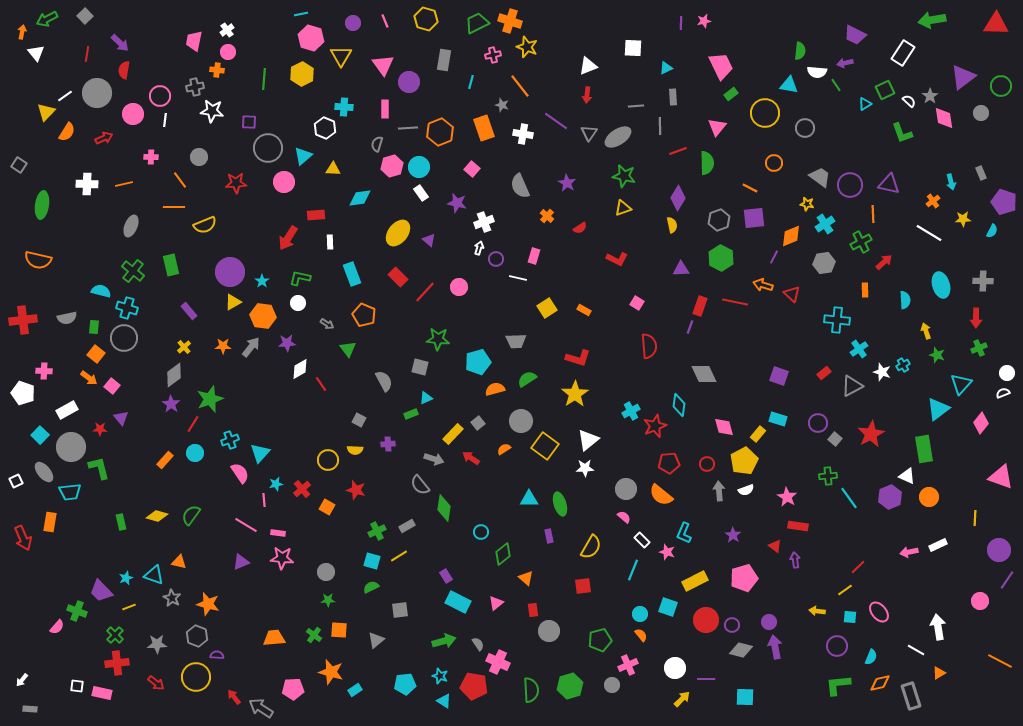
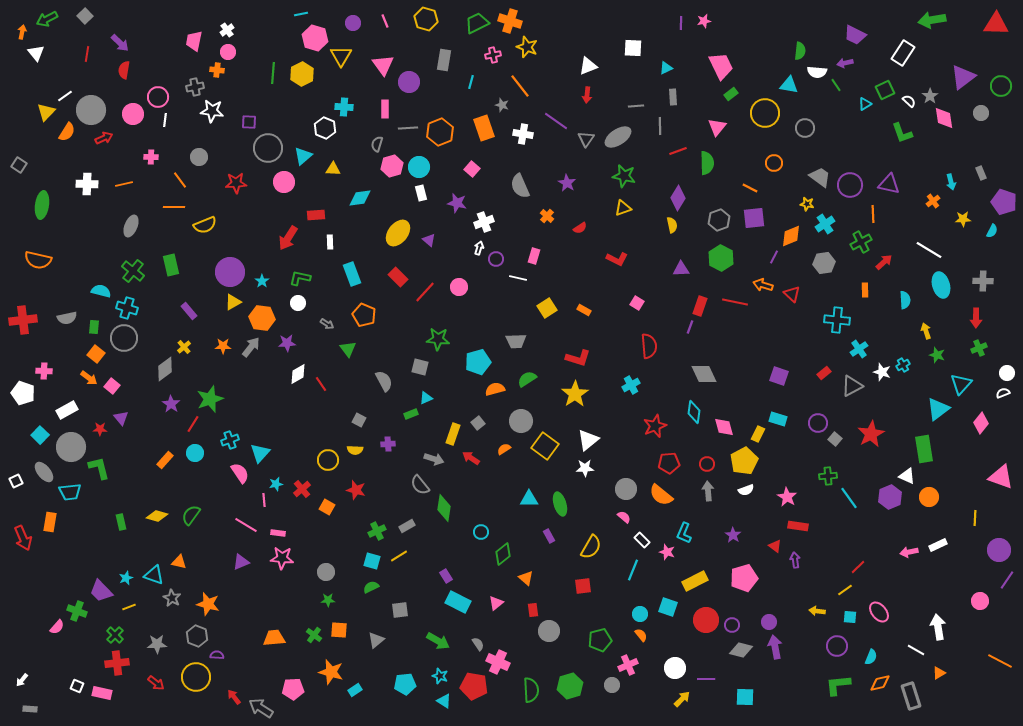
pink hexagon at (311, 38): moved 4 px right
green line at (264, 79): moved 9 px right, 6 px up
gray circle at (97, 93): moved 6 px left, 17 px down
pink circle at (160, 96): moved 2 px left, 1 px down
gray triangle at (589, 133): moved 3 px left, 6 px down
white rectangle at (421, 193): rotated 21 degrees clockwise
white line at (929, 233): moved 17 px down
orange hexagon at (263, 316): moved 1 px left, 2 px down
white diamond at (300, 369): moved 2 px left, 5 px down
gray diamond at (174, 375): moved 9 px left, 6 px up
cyan diamond at (679, 405): moved 15 px right, 7 px down
cyan cross at (631, 411): moved 26 px up
yellow rectangle at (453, 434): rotated 25 degrees counterclockwise
yellow rectangle at (758, 434): rotated 14 degrees counterclockwise
gray arrow at (719, 491): moved 11 px left
purple rectangle at (549, 536): rotated 16 degrees counterclockwise
green arrow at (444, 641): moved 6 px left; rotated 45 degrees clockwise
white square at (77, 686): rotated 16 degrees clockwise
